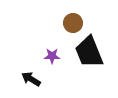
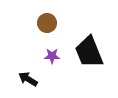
brown circle: moved 26 px left
black arrow: moved 3 px left
